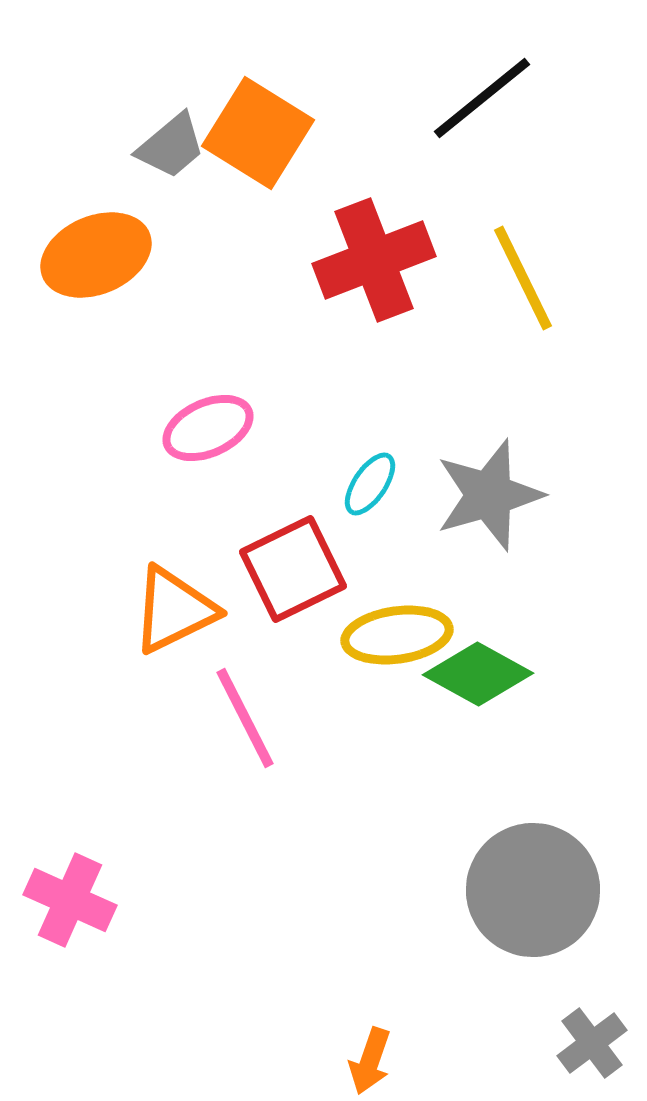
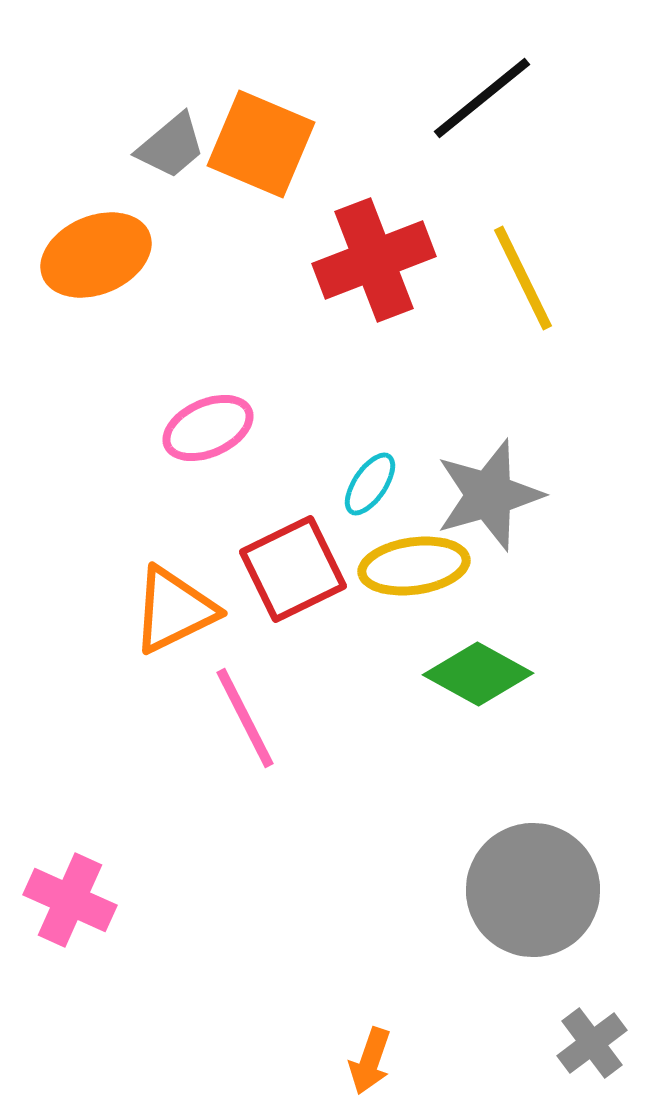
orange square: moved 3 px right, 11 px down; rotated 9 degrees counterclockwise
yellow ellipse: moved 17 px right, 69 px up
